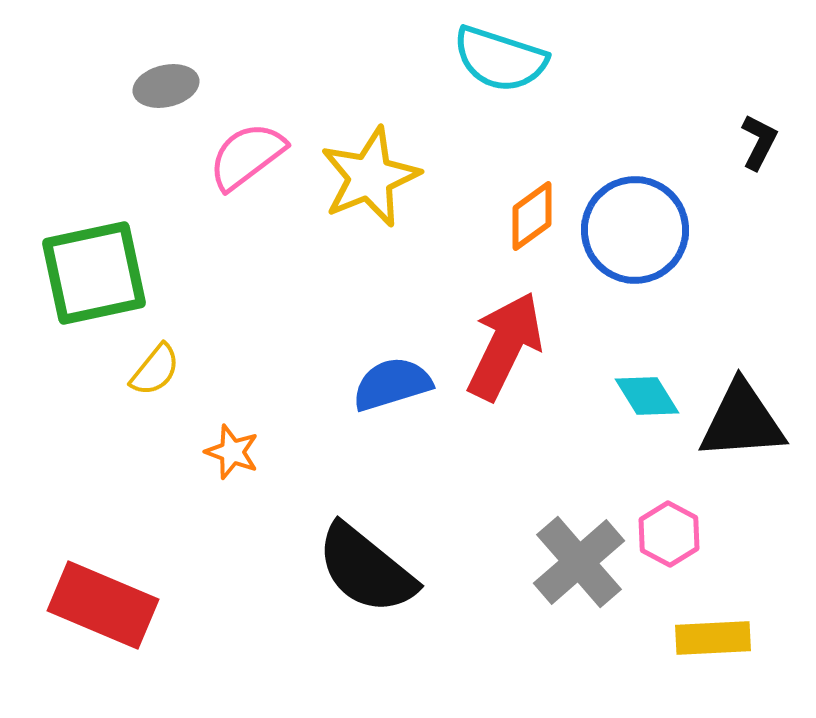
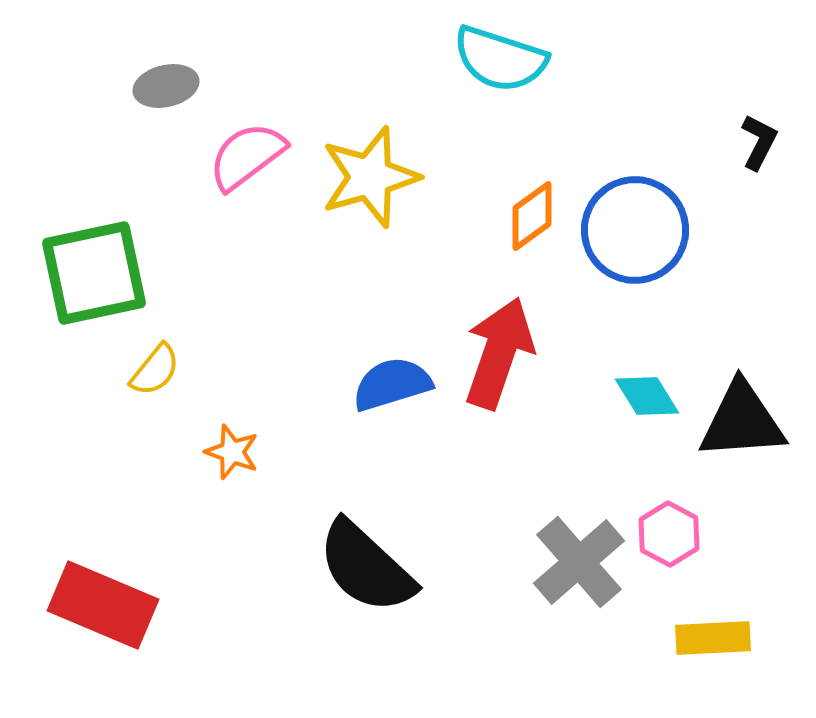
yellow star: rotated 6 degrees clockwise
red arrow: moved 6 px left, 7 px down; rotated 7 degrees counterclockwise
black semicircle: moved 2 px up; rotated 4 degrees clockwise
